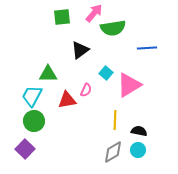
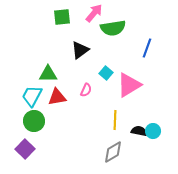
blue line: rotated 66 degrees counterclockwise
red triangle: moved 10 px left, 3 px up
cyan circle: moved 15 px right, 19 px up
